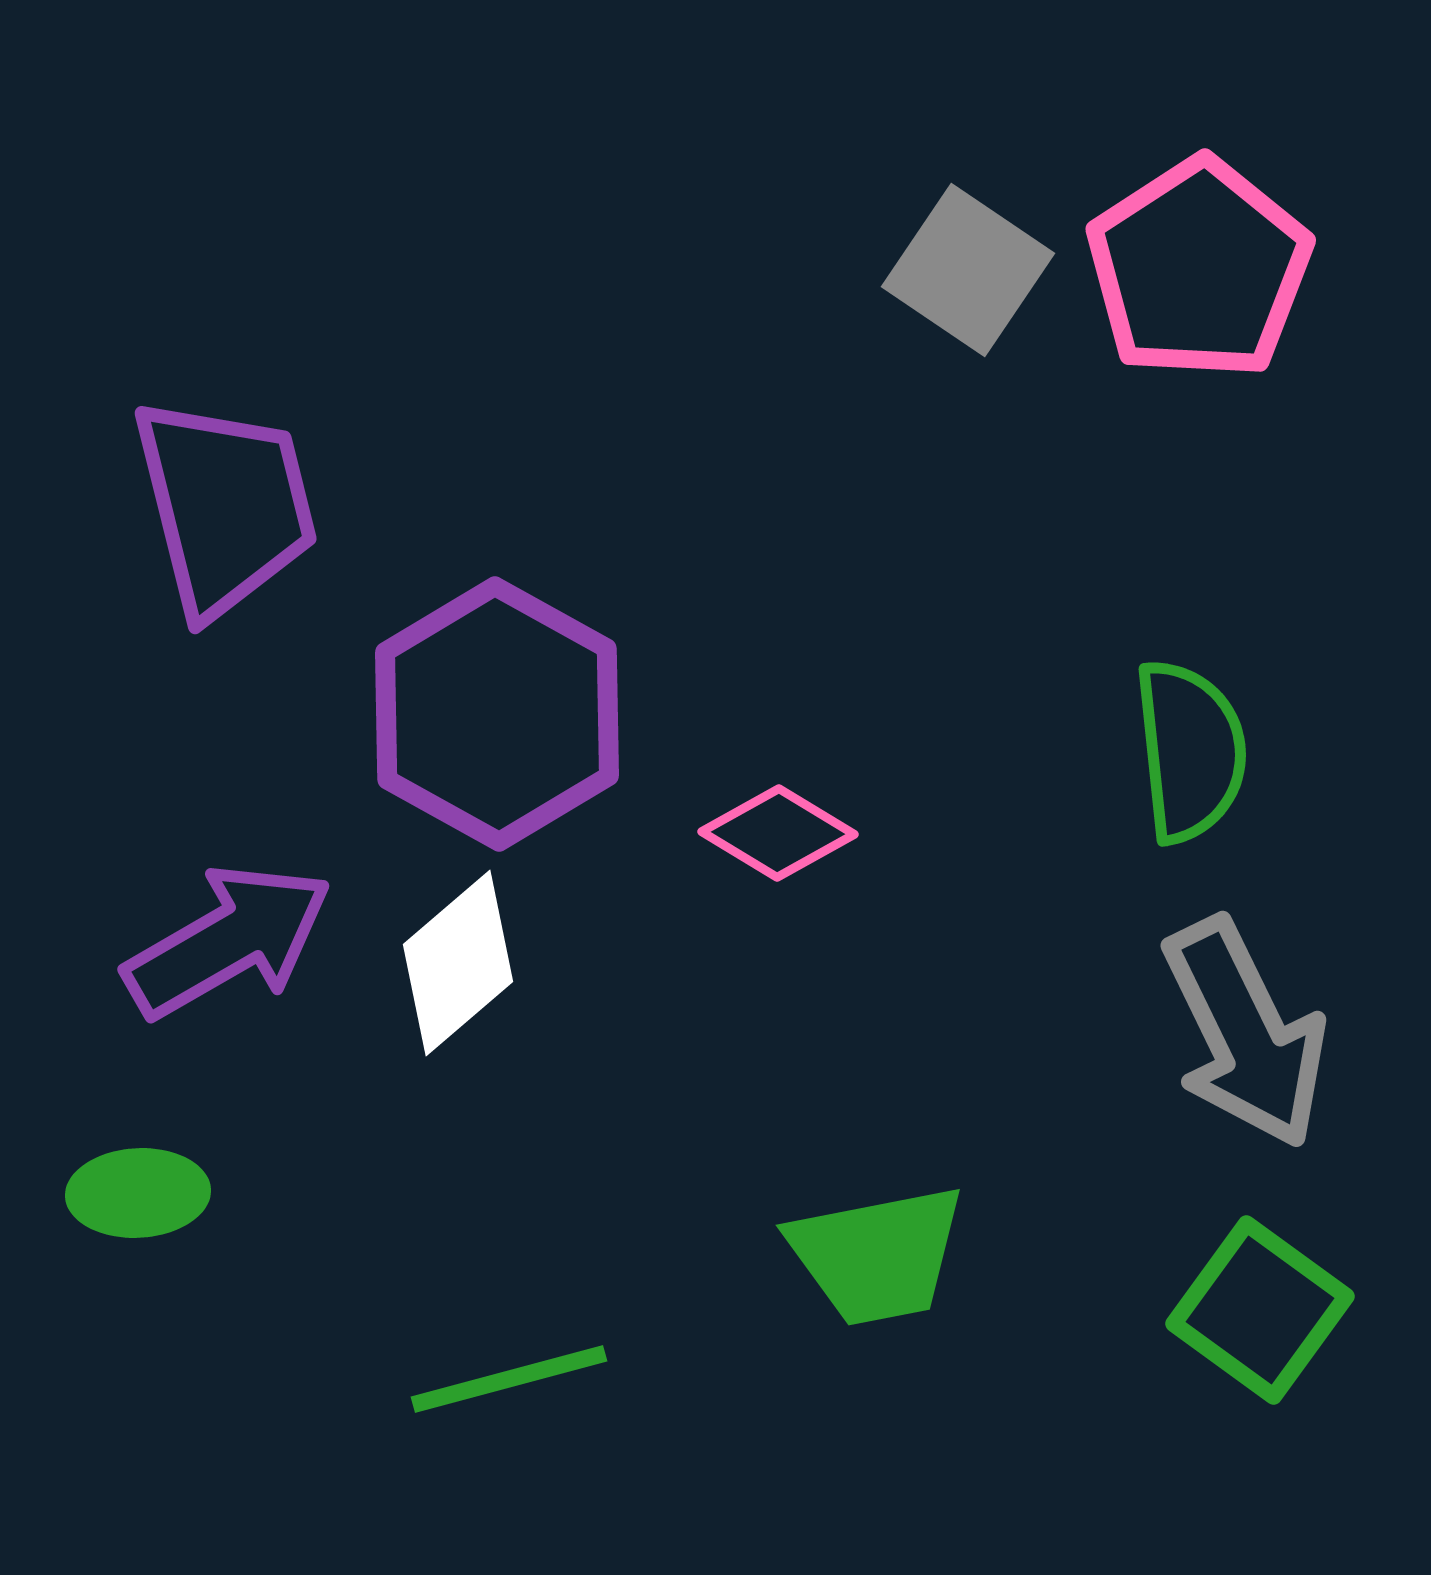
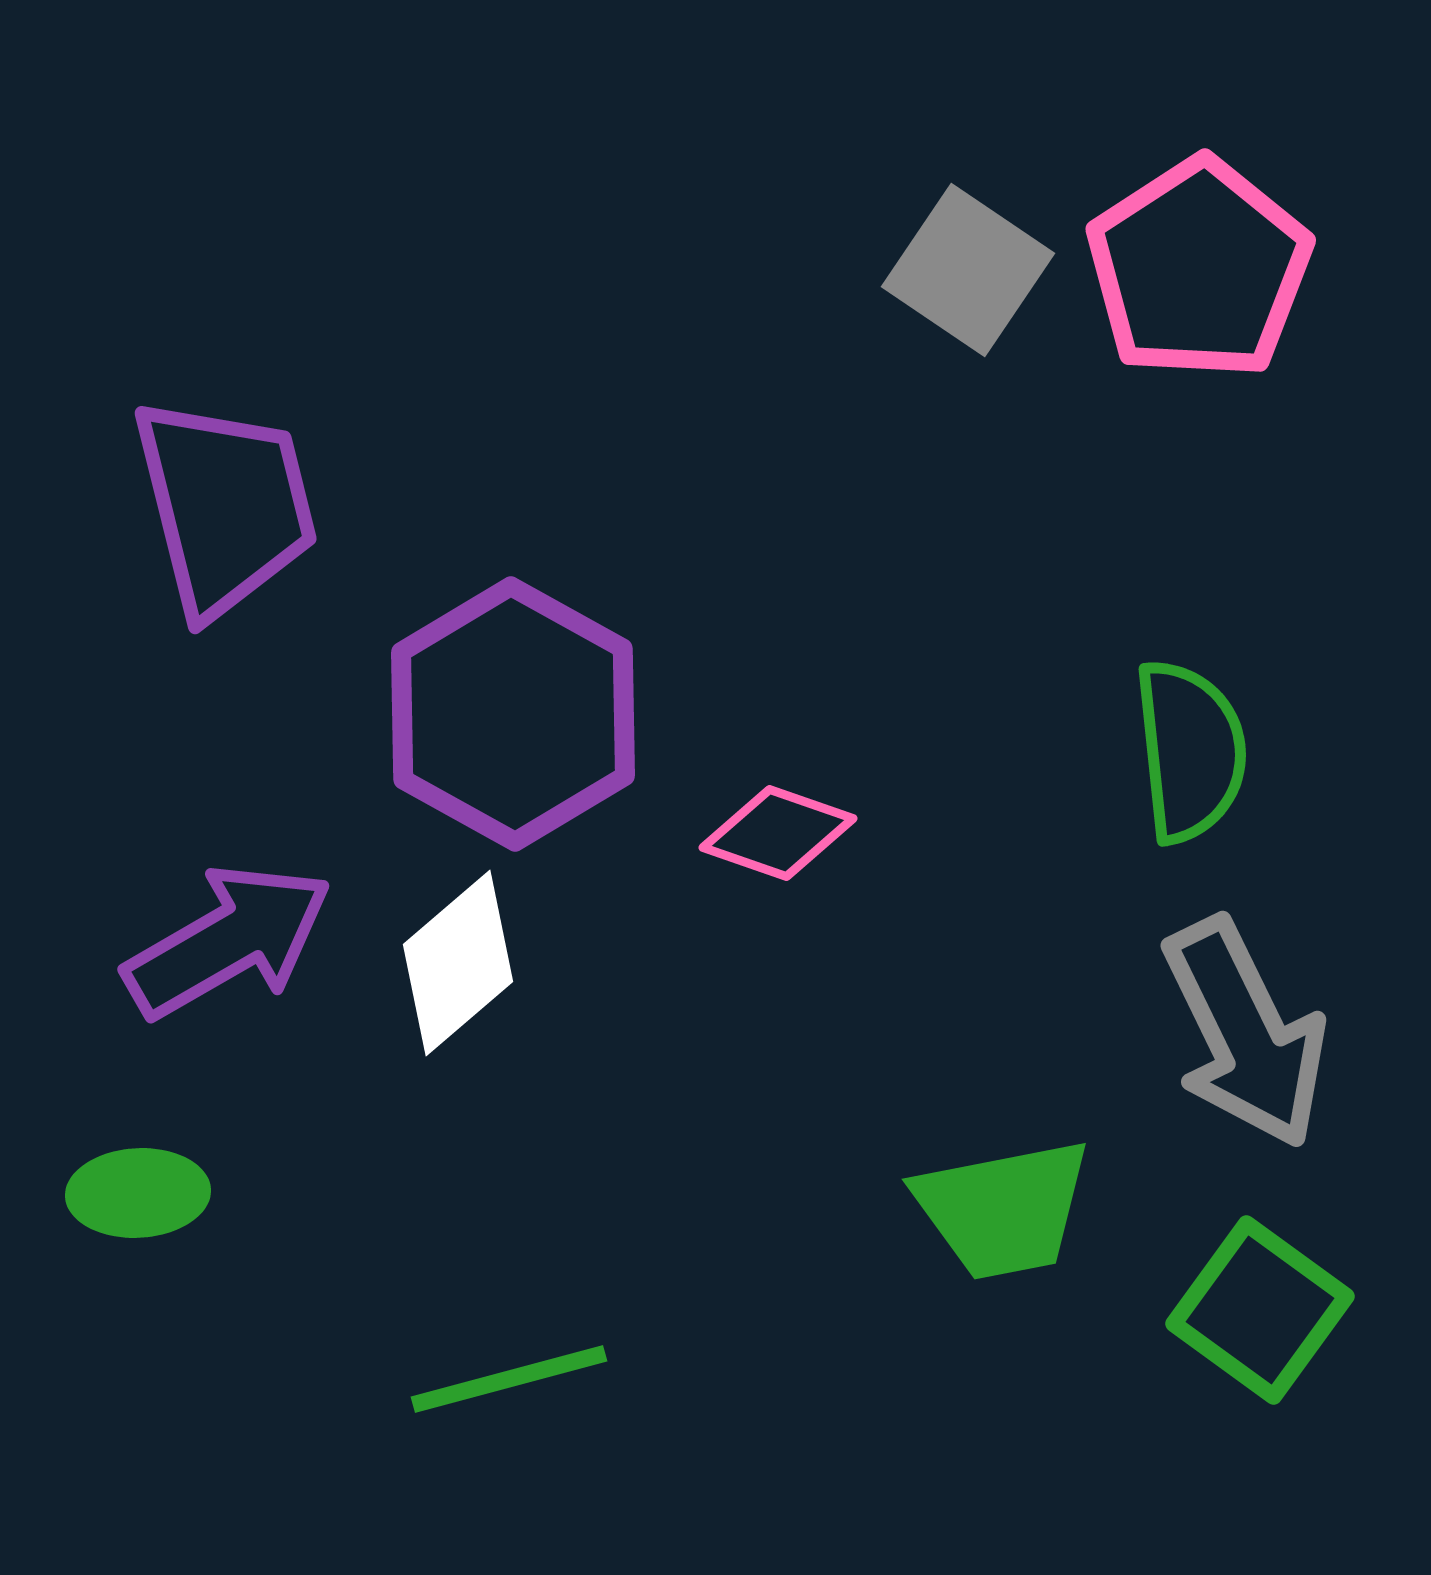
purple hexagon: moved 16 px right
pink diamond: rotated 12 degrees counterclockwise
green trapezoid: moved 126 px right, 46 px up
